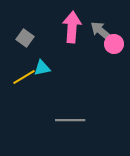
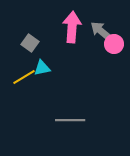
gray square: moved 5 px right, 5 px down
